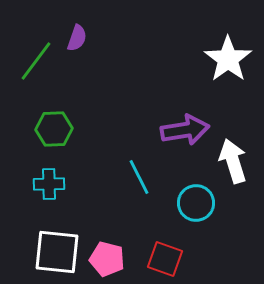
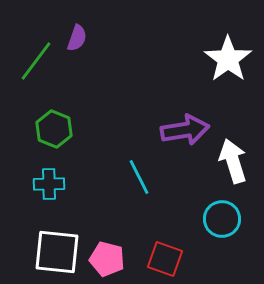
green hexagon: rotated 24 degrees clockwise
cyan circle: moved 26 px right, 16 px down
